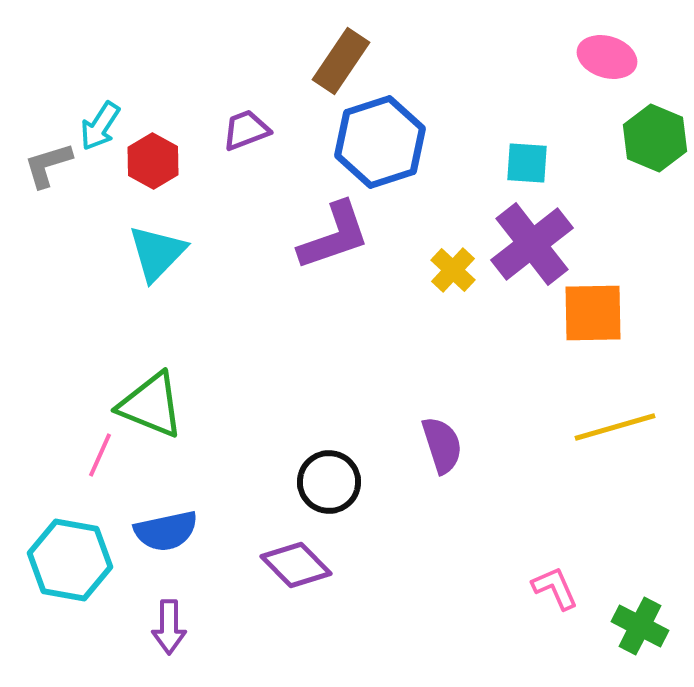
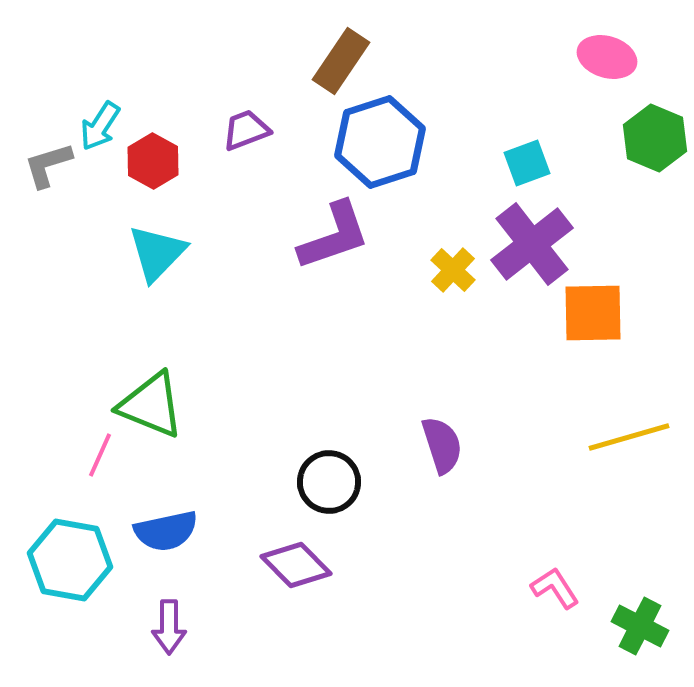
cyan square: rotated 24 degrees counterclockwise
yellow line: moved 14 px right, 10 px down
pink L-shape: rotated 9 degrees counterclockwise
